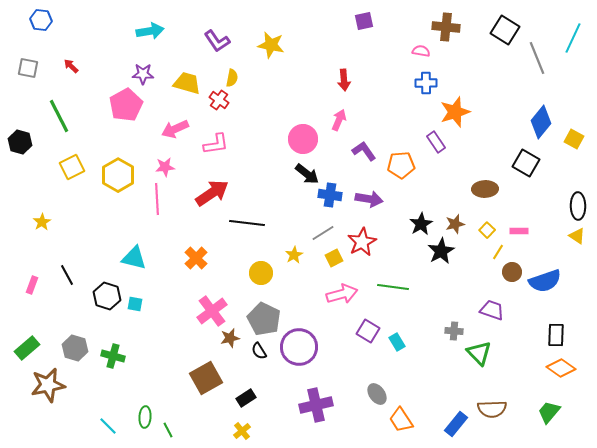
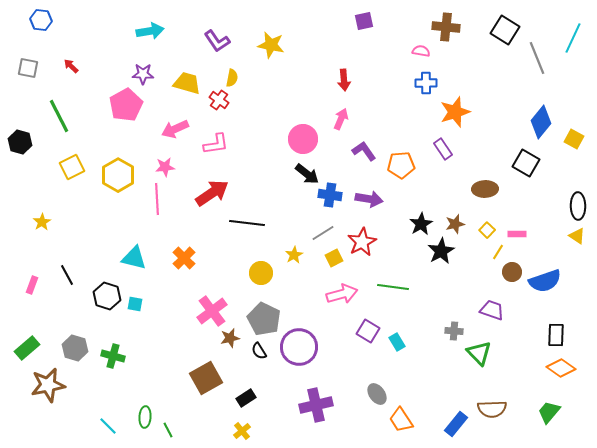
pink arrow at (339, 120): moved 2 px right, 1 px up
purple rectangle at (436, 142): moved 7 px right, 7 px down
pink rectangle at (519, 231): moved 2 px left, 3 px down
orange cross at (196, 258): moved 12 px left
